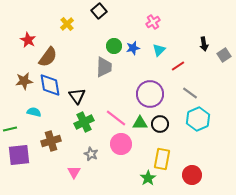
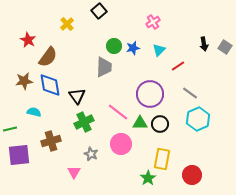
gray square: moved 1 px right, 8 px up; rotated 24 degrees counterclockwise
pink line: moved 2 px right, 6 px up
